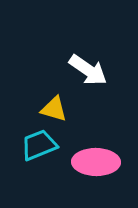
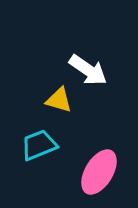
yellow triangle: moved 5 px right, 9 px up
pink ellipse: moved 3 px right, 10 px down; rotated 60 degrees counterclockwise
